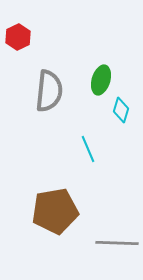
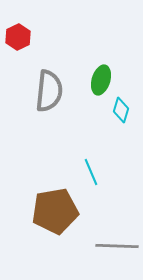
cyan line: moved 3 px right, 23 px down
gray line: moved 3 px down
